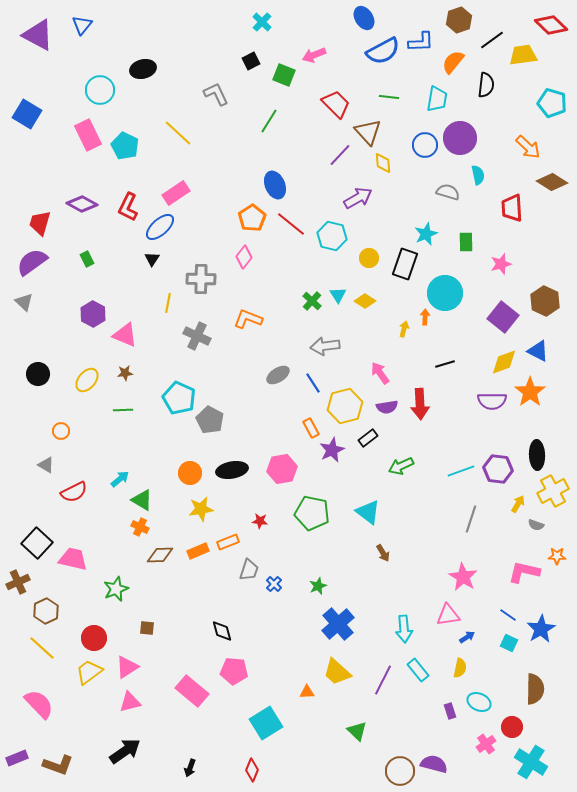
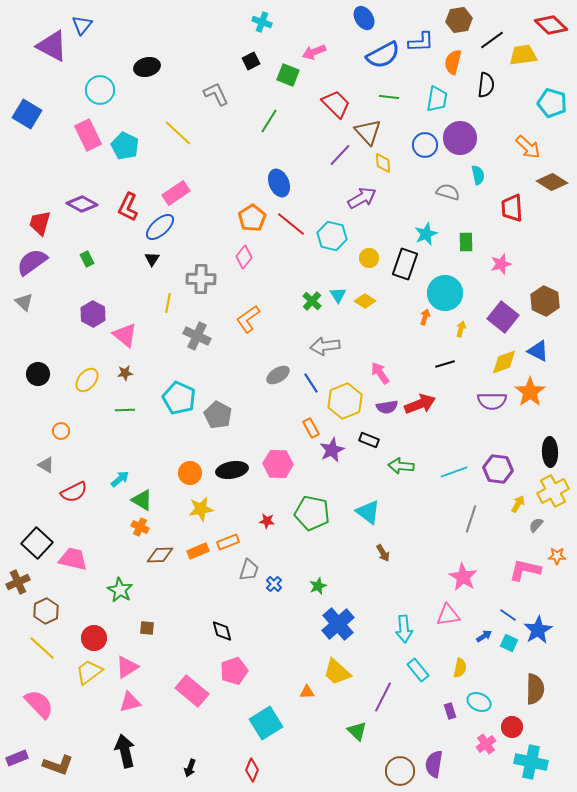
brown hexagon at (459, 20): rotated 10 degrees clockwise
cyan cross at (262, 22): rotated 24 degrees counterclockwise
purple triangle at (38, 35): moved 14 px right, 11 px down
blue semicircle at (383, 51): moved 4 px down
pink arrow at (314, 55): moved 3 px up
orange semicircle at (453, 62): rotated 25 degrees counterclockwise
black ellipse at (143, 69): moved 4 px right, 2 px up
green square at (284, 75): moved 4 px right
blue ellipse at (275, 185): moved 4 px right, 2 px up
purple arrow at (358, 198): moved 4 px right
orange arrow at (425, 317): rotated 14 degrees clockwise
orange L-shape at (248, 319): rotated 56 degrees counterclockwise
yellow arrow at (404, 329): moved 57 px right
pink triangle at (125, 335): rotated 16 degrees clockwise
blue line at (313, 383): moved 2 px left
red arrow at (420, 404): rotated 108 degrees counterclockwise
yellow hexagon at (345, 406): moved 5 px up; rotated 8 degrees counterclockwise
green line at (123, 410): moved 2 px right
gray pentagon at (210, 420): moved 8 px right, 5 px up
black rectangle at (368, 438): moved 1 px right, 2 px down; rotated 60 degrees clockwise
black ellipse at (537, 455): moved 13 px right, 3 px up
green arrow at (401, 466): rotated 30 degrees clockwise
pink hexagon at (282, 469): moved 4 px left, 5 px up; rotated 12 degrees clockwise
cyan line at (461, 471): moved 7 px left, 1 px down
red star at (260, 521): moved 7 px right
gray semicircle at (536, 525): rotated 112 degrees clockwise
pink L-shape at (524, 572): moved 1 px right, 2 px up
green star at (116, 589): moved 4 px right, 1 px down; rotated 20 degrees counterclockwise
blue star at (541, 629): moved 3 px left, 1 px down
blue arrow at (467, 637): moved 17 px right, 1 px up
pink pentagon at (234, 671): rotated 24 degrees counterclockwise
purple line at (383, 680): moved 17 px down
black arrow at (125, 751): rotated 68 degrees counterclockwise
cyan cross at (531, 762): rotated 20 degrees counterclockwise
purple semicircle at (434, 764): rotated 96 degrees counterclockwise
